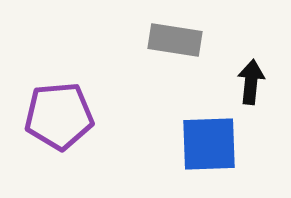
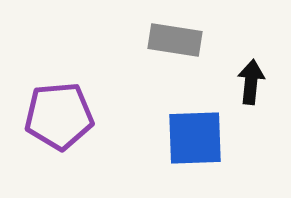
blue square: moved 14 px left, 6 px up
